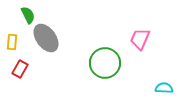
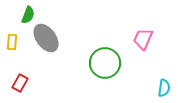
green semicircle: rotated 48 degrees clockwise
pink trapezoid: moved 3 px right
red rectangle: moved 14 px down
cyan semicircle: rotated 96 degrees clockwise
